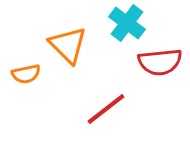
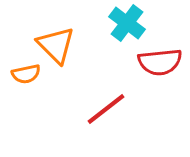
orange triangle: moved 12 px left
